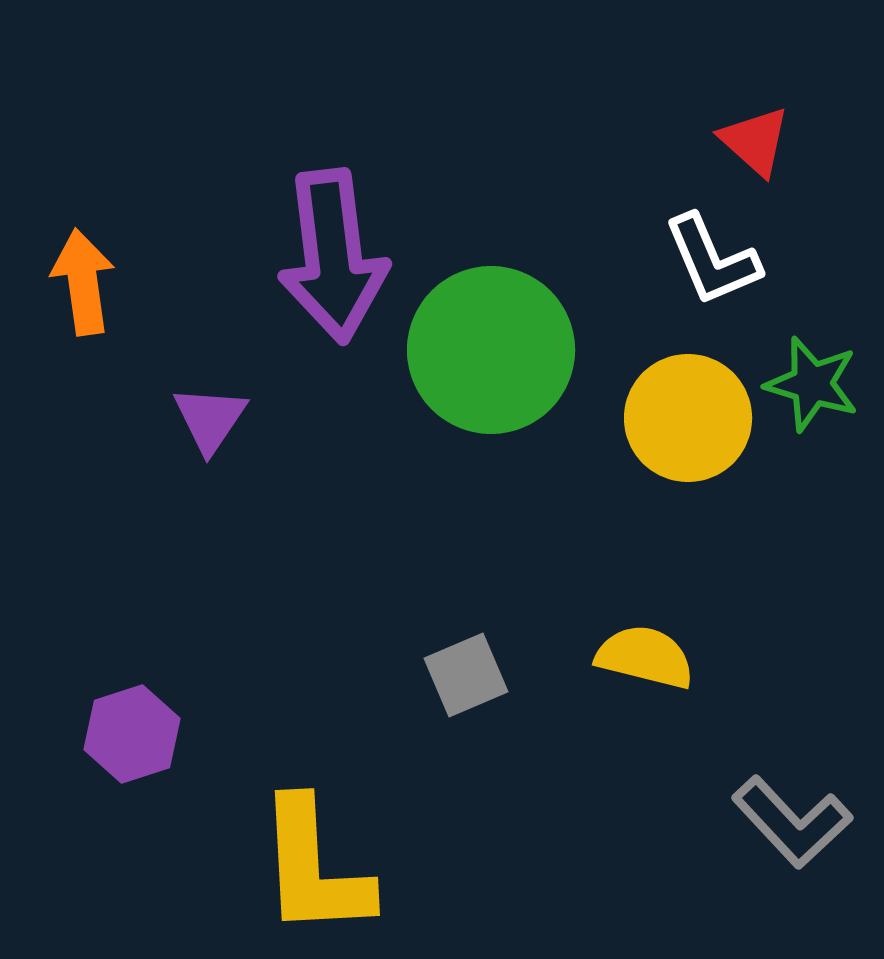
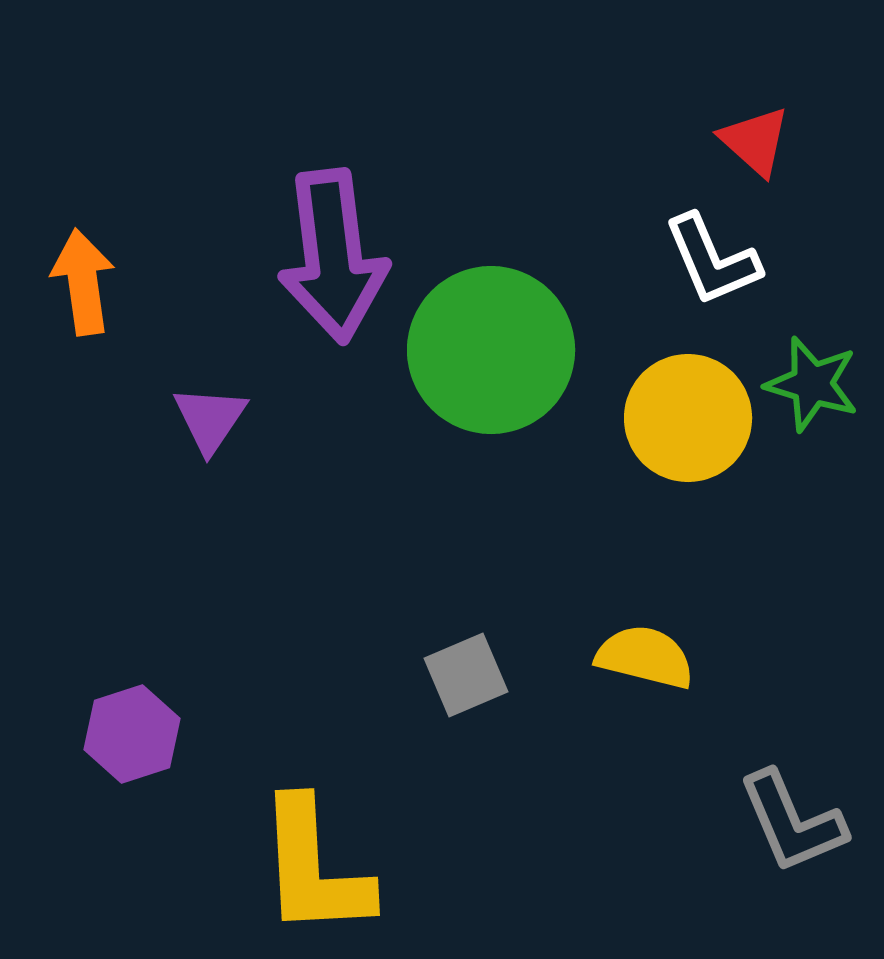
gray L-shape: rotated 20 degrees clockwise
